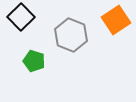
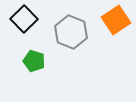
black square: moved 3 px right, 2 px down
gray hexagon: moved 3 px up
